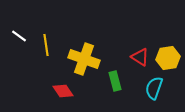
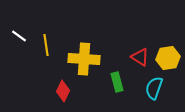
yellow cross: rotated 16 degrees counterclockwise
green rectangle: moved 2 px right, 1 px down
red diamond: rotated 60 degrees clockwise
